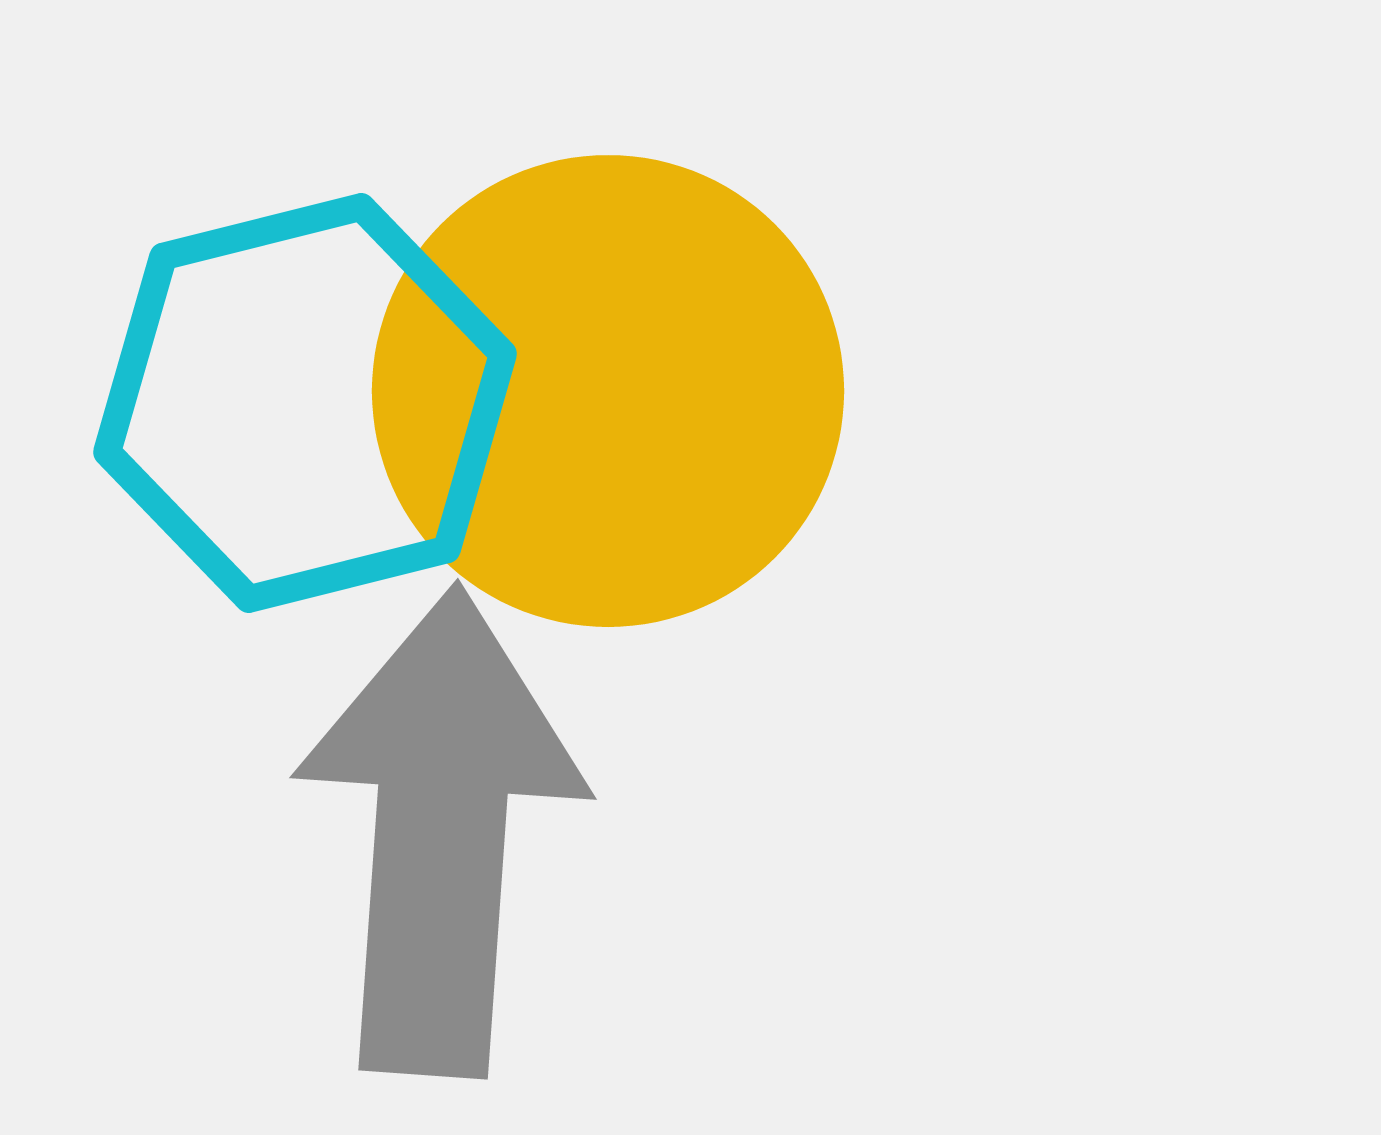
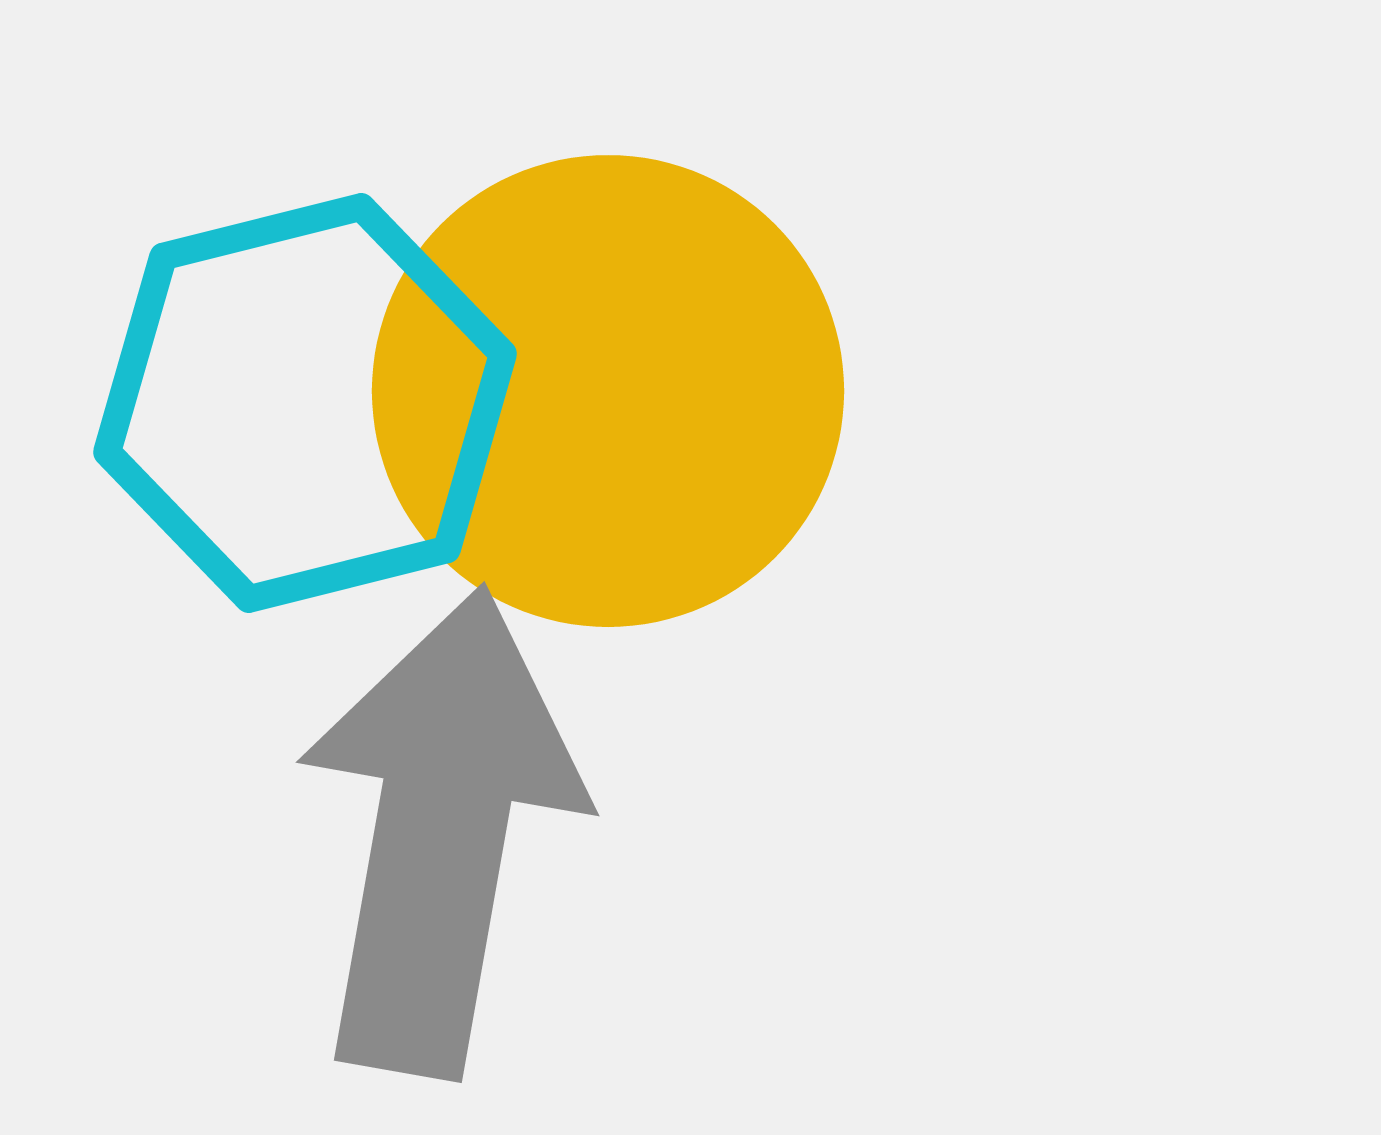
gray arrow: rotated 6 degrees clockwise
